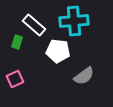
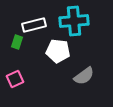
white rectangle: rotated 55 degrees counterclockwise
